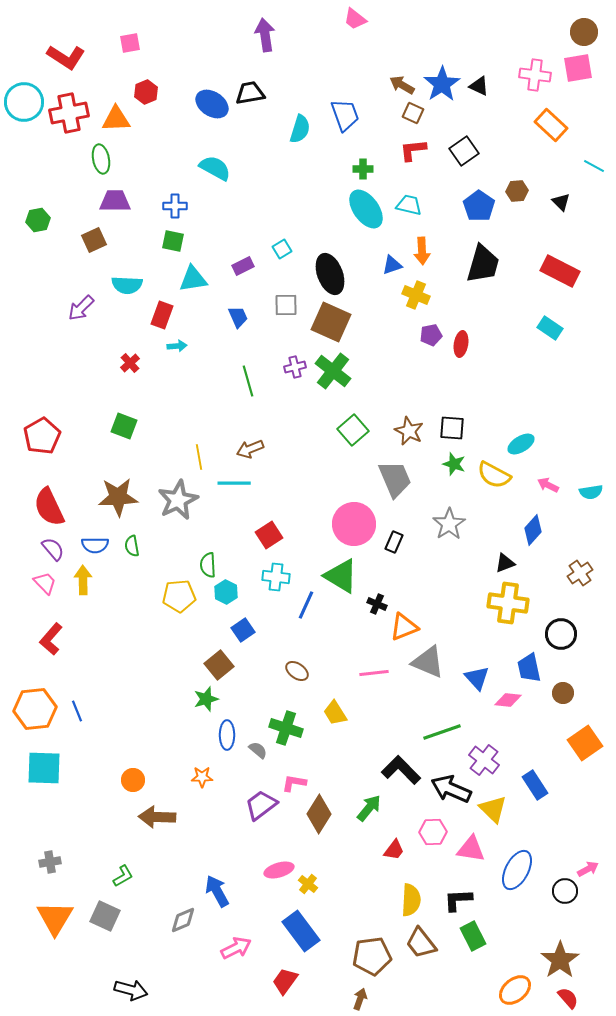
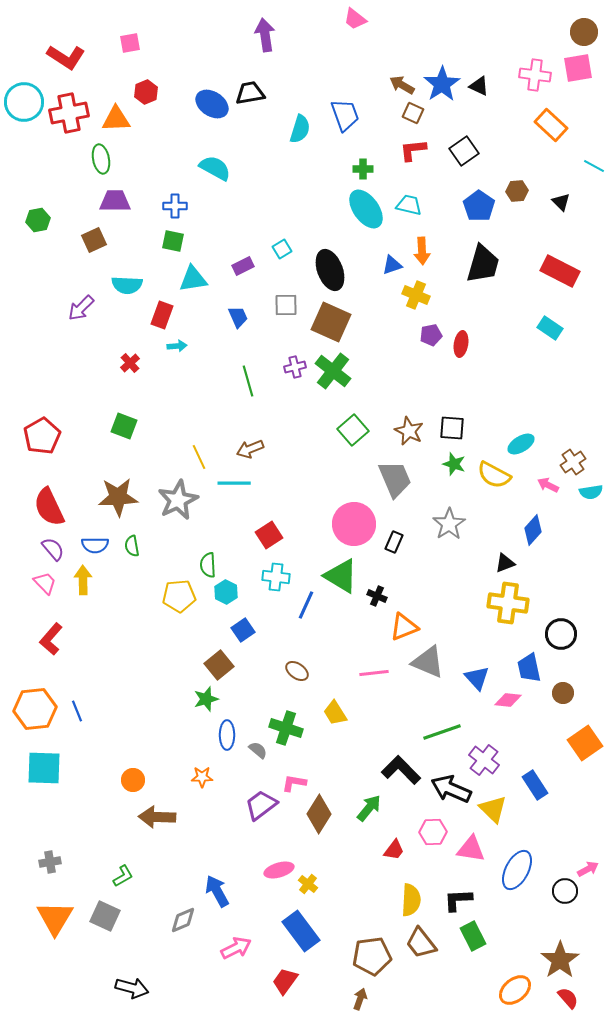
black ellipse at (330, 274): moved 4 px up
yellow line at (199, 457): rotated 15 degrees counterclockwise
brown cross at (580, 573): moved 7 px left, 111 px up
black cross at (377, 604): moved 8 px up
black arrow at (131, 990): moved 1 px right, 2 px up
